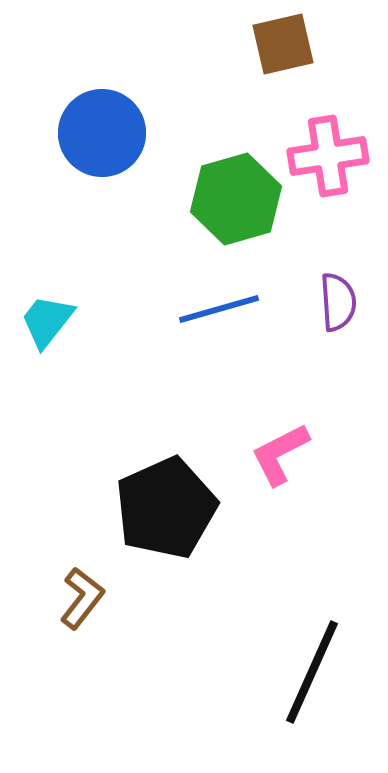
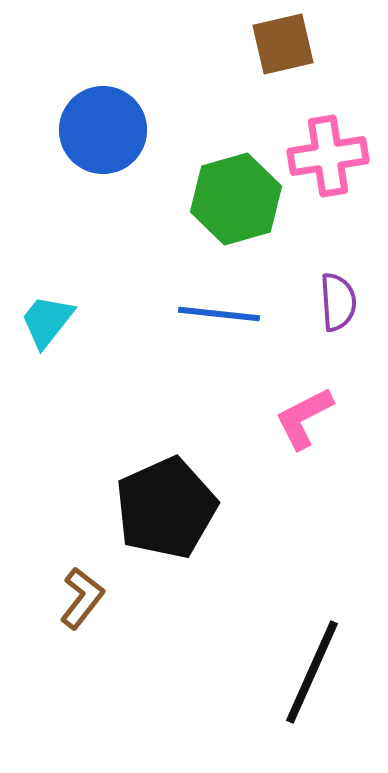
blue circle: moved 1 px right, 3 px up
blue line: moved 5 px down; rotated 22 degrees clockwise
pink L-shape: moved 24 px right, 36 px up
